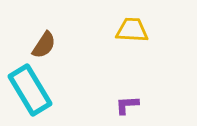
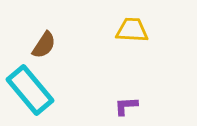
cyan rectangle: rotated 9 degrees counterclockwise
purple L-shape: moved 1 px left, 1 px down
